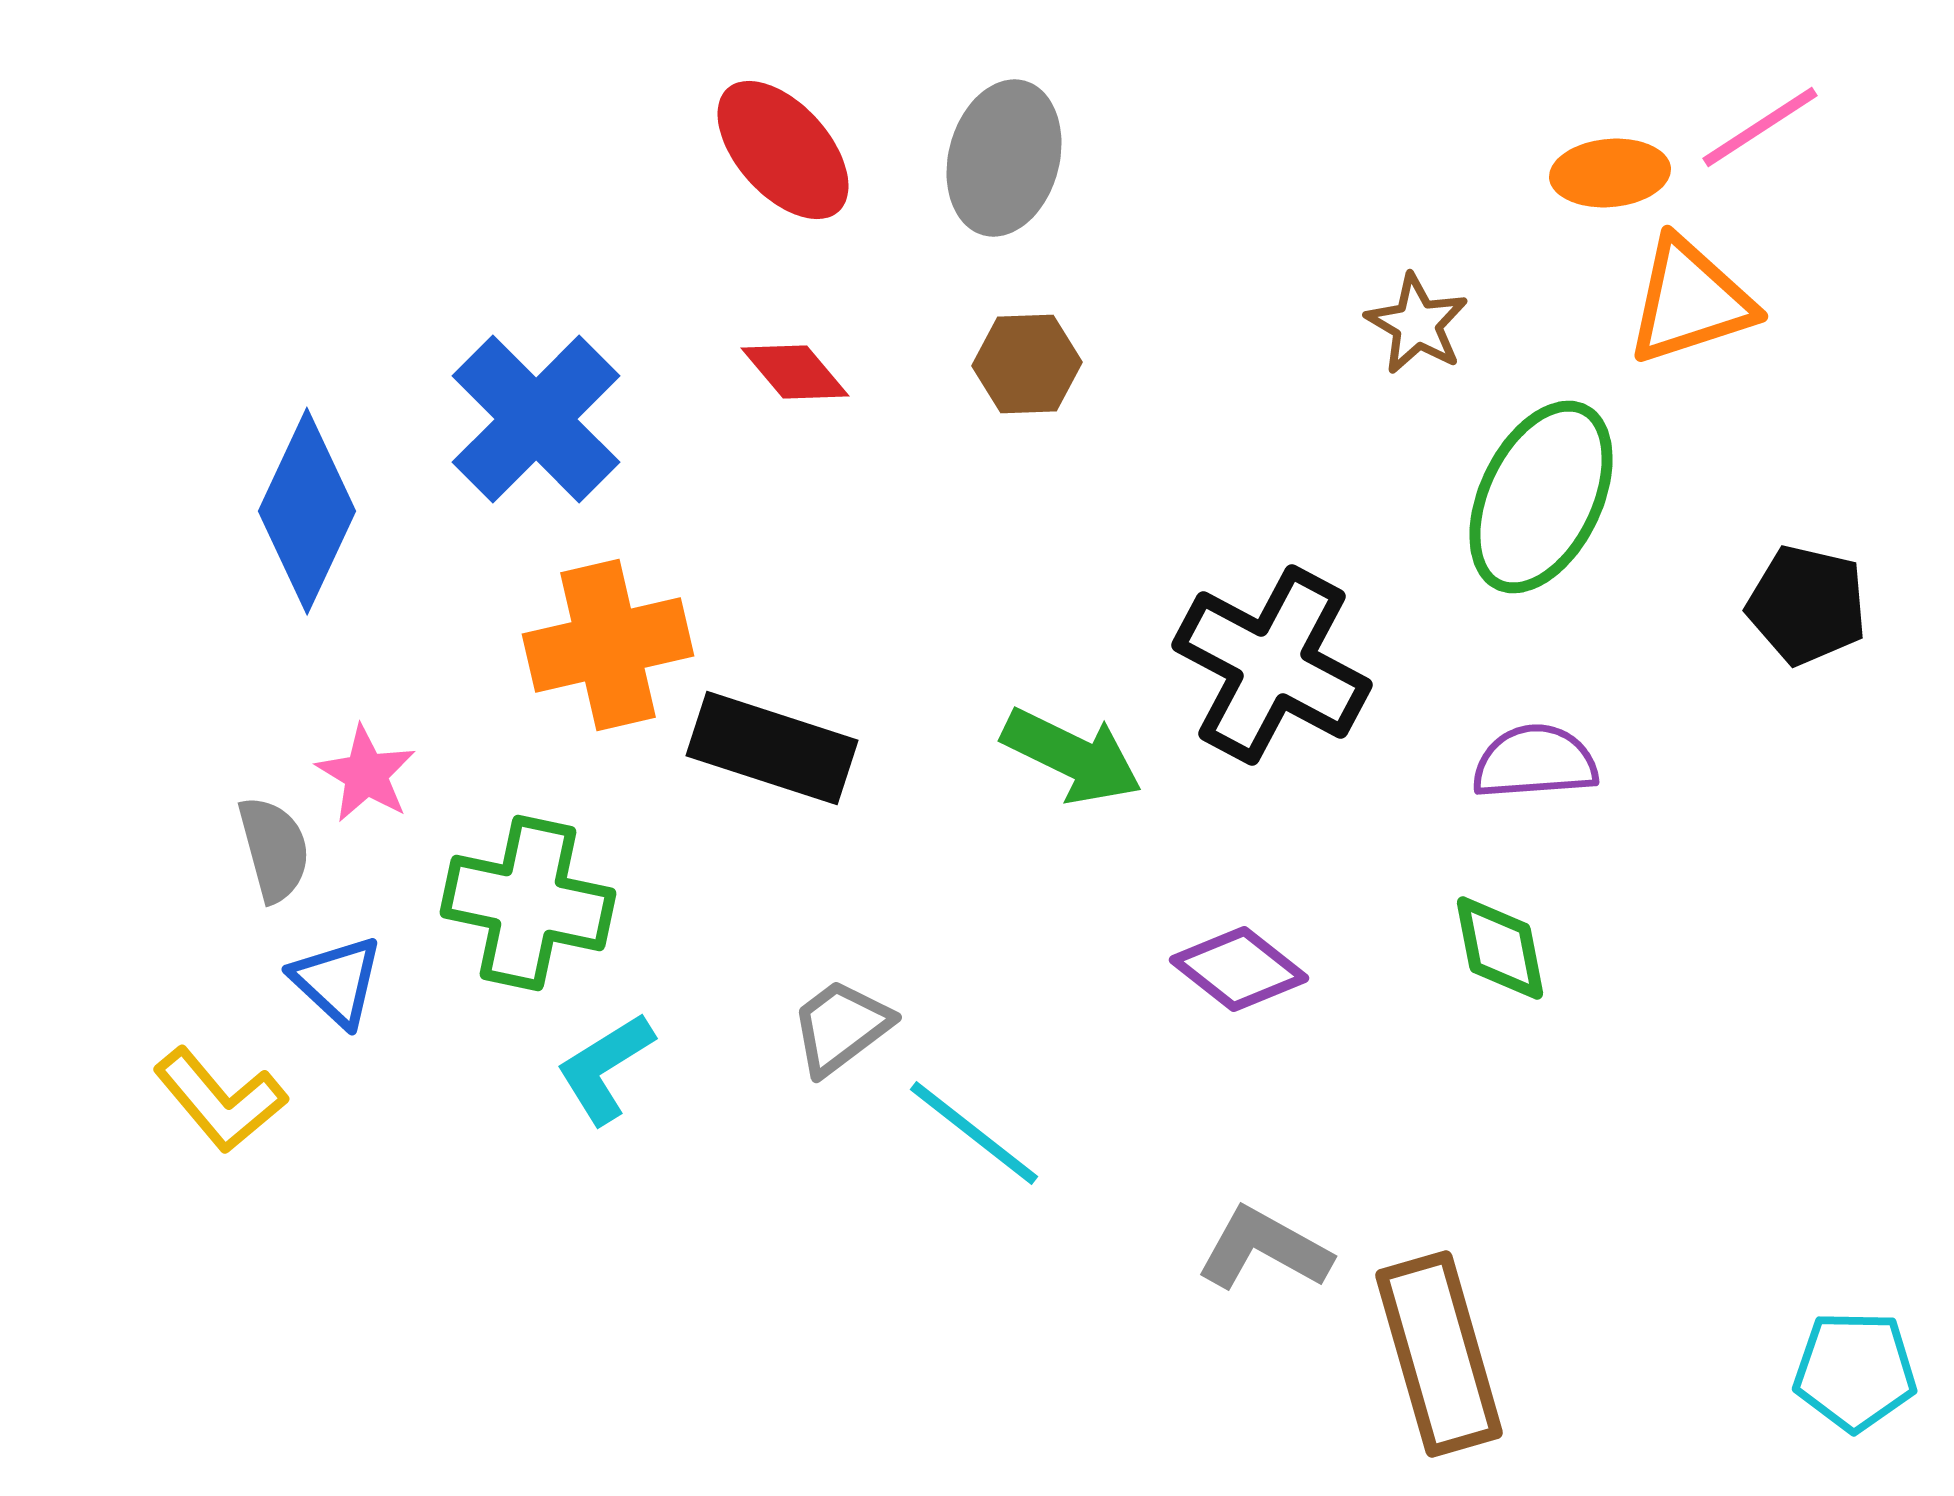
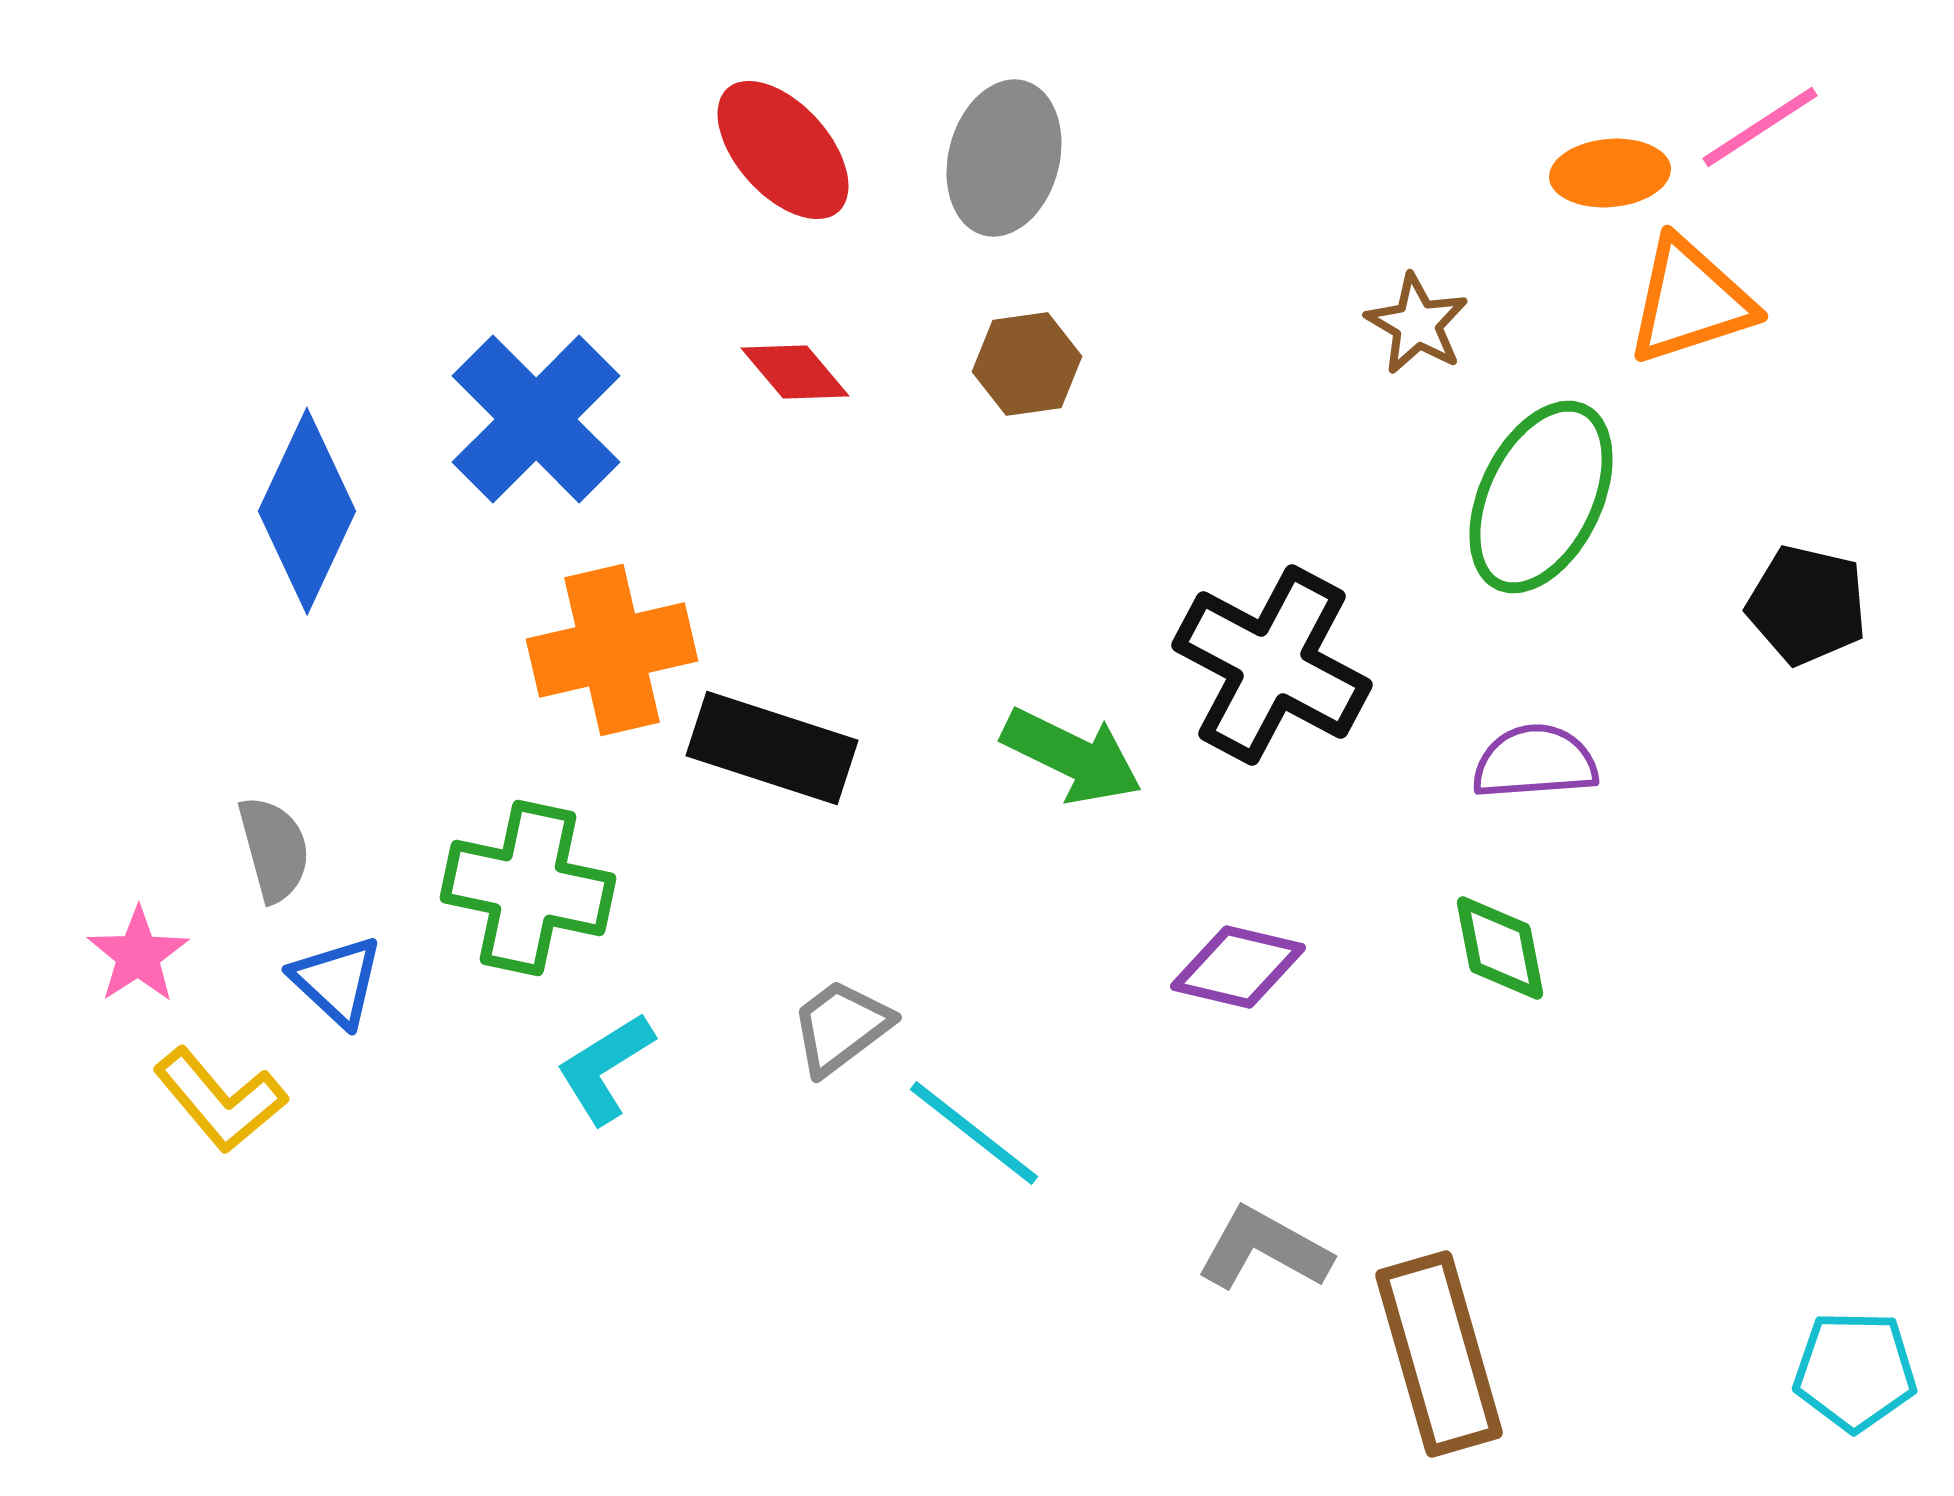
brown hexagon: rotated 6 degrees counterclockwise
orange cross: moved 4 px right, 5 px down
pink star: moved 228 px left, 181 px down; rotated 8 degrees clockwise
green cross: moved 15 px up
purple diamond: moved 1 px left, 2 px up; rotated 25 degrees counterclockwise
